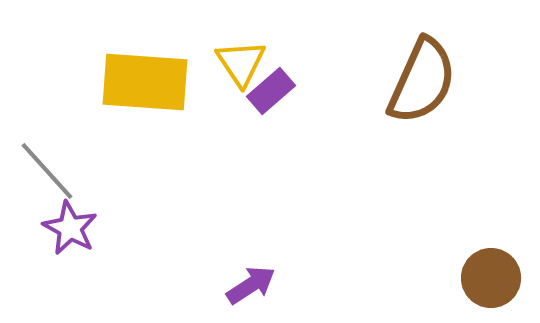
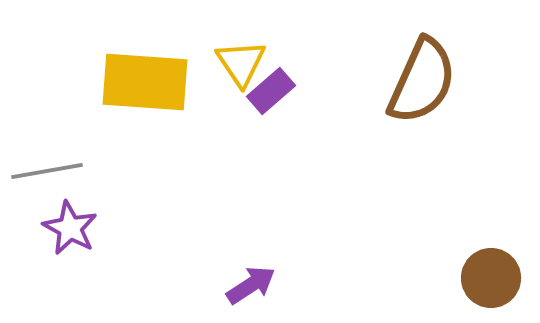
gray line: rotated 58 degrees counterclockwise
